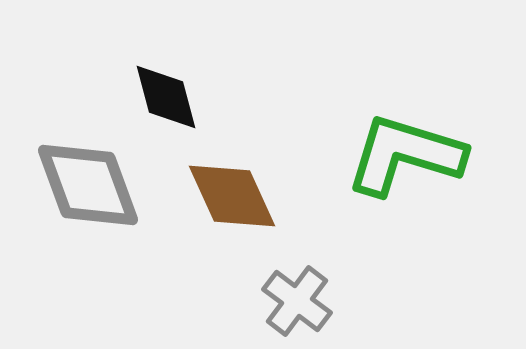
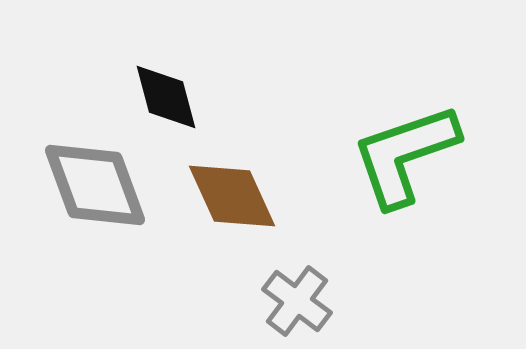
green L-shape: rotated 36 degrees counterclockwise
gray diamond: moved 7 px right
